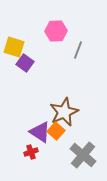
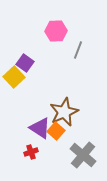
yellow square: moved 30 px down; rotated 30 degrees clockwise
purple triangle: moved 4 px up
